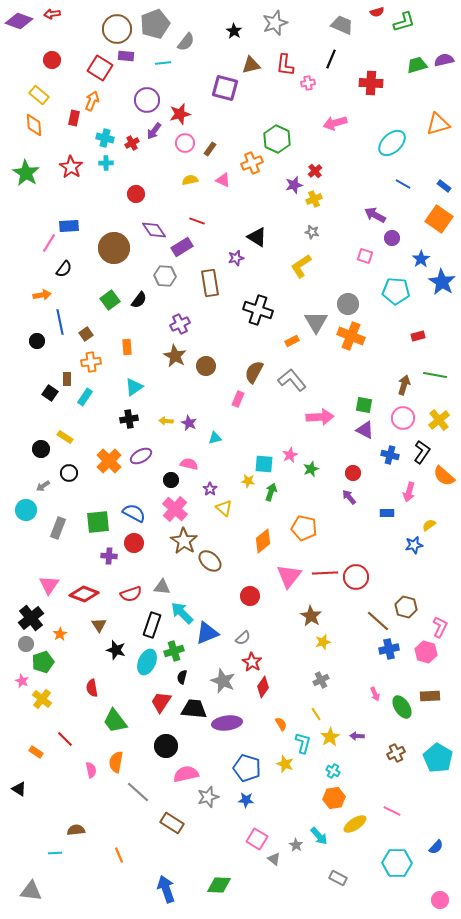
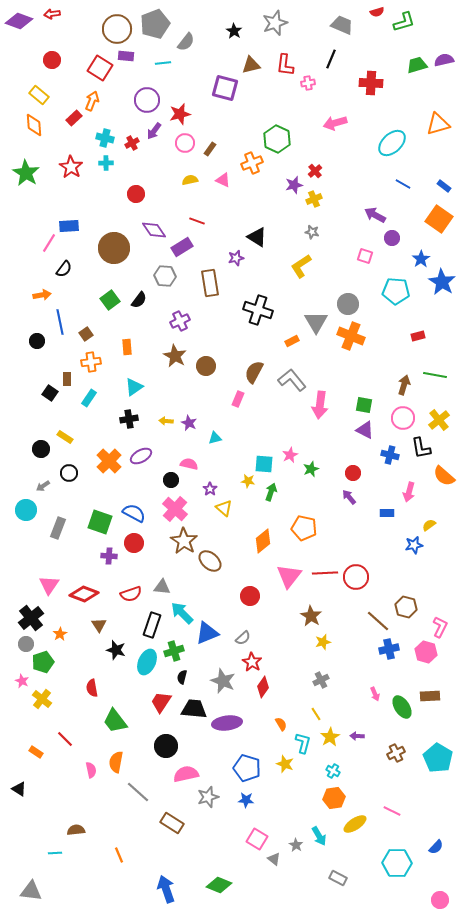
red rectangle at (74, 118): rotated 35 degrees clockwise
purple cross at (180, 324): moved 3 px up
cyan rectangle at (85, 397): moved 4 px right, 1 px down
pink arrow at (320, 417): moved 12 px up; rotated 100 degrees clockwise
black L-shape at (422, 452): moved 1 px left, 4 px up; rotated 135 degrees clockwise
green square at (98, 522): moved 2 px right; rotated 25 degrees clockwise
cyan arrow at (319, 836): rotated 12 degrees clockwise
green diamond at (219, 885): rotated 20 degrees clockwise
